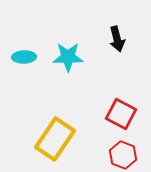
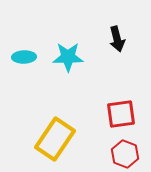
red square: rotated 36 degrees counterclockwise
red hexagon: moved 2 px right, 1 px up
